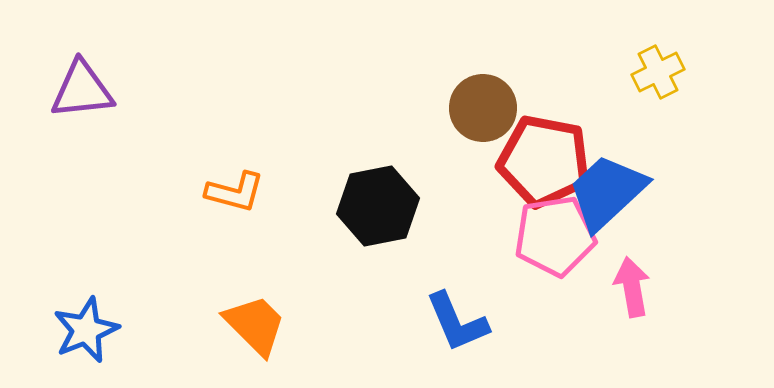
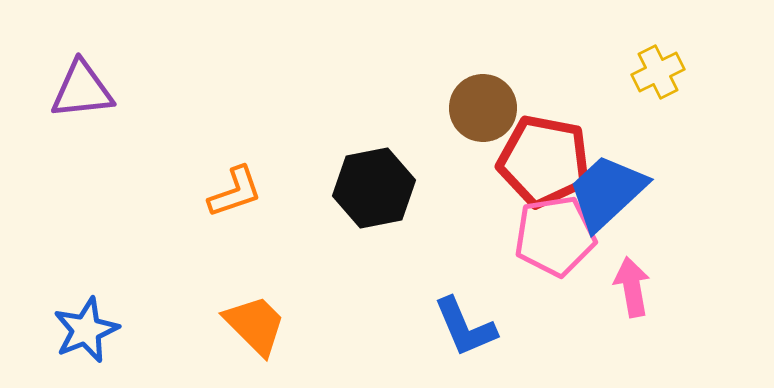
orange L-shape: rotated 34 degrees counterclockwise
black hexagon: moved 4 px left, 18 px up
blue L-shape: moved 8 px right, 5 px down
